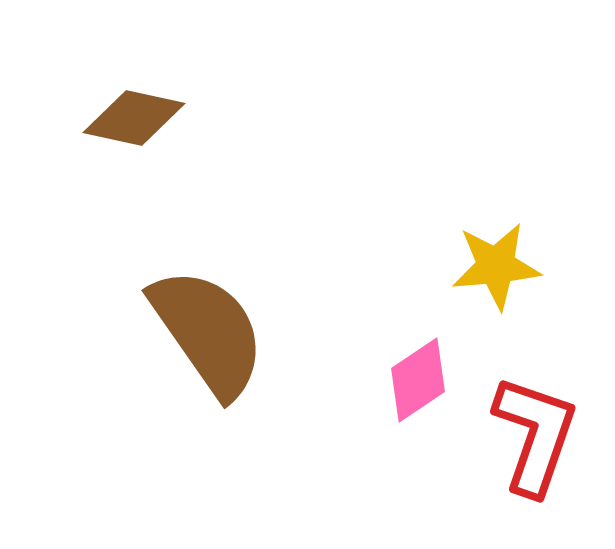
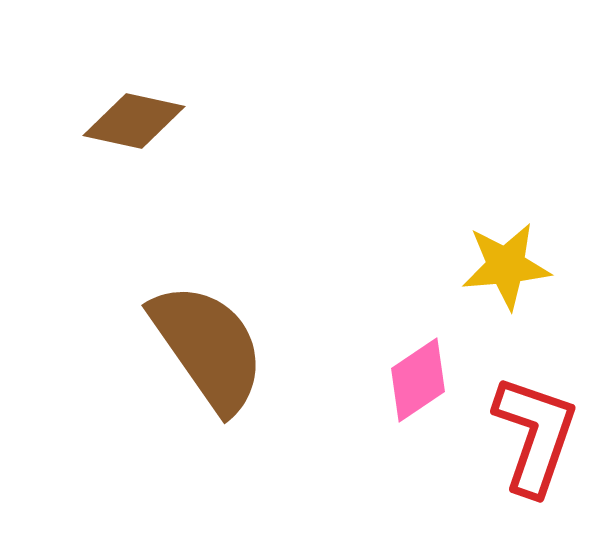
brown diamond: moved 3 px down
yellow star: moved 10 px right
brown semicircle: moved 15 px down
